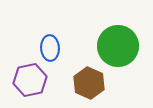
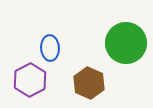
green circle: moved 8 px right, 3 px up
purple hexagon: rotated 16 degrees counterclockwise
